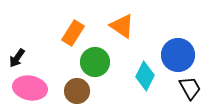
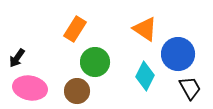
orange triangle: moved 23 px right, 3 px down
orange rectangle: moved 2 px right, 4 px up
blue circle: moved 1 px up
